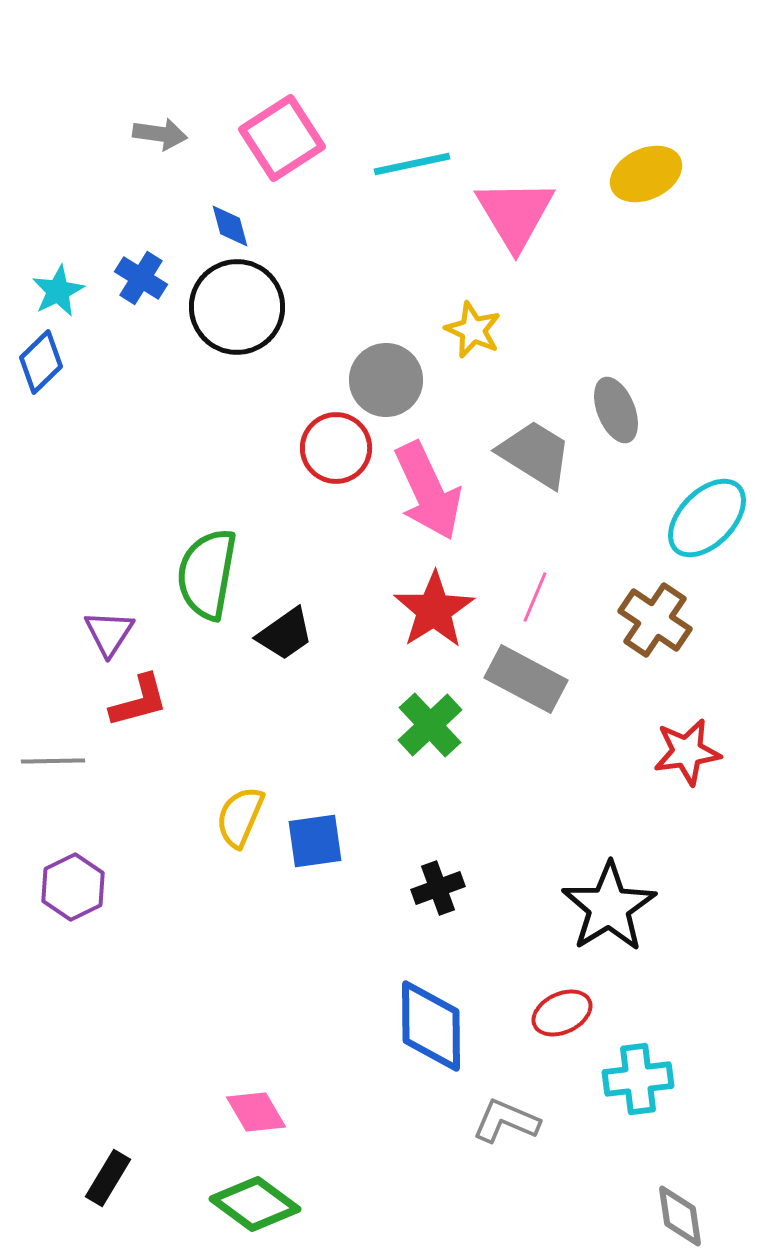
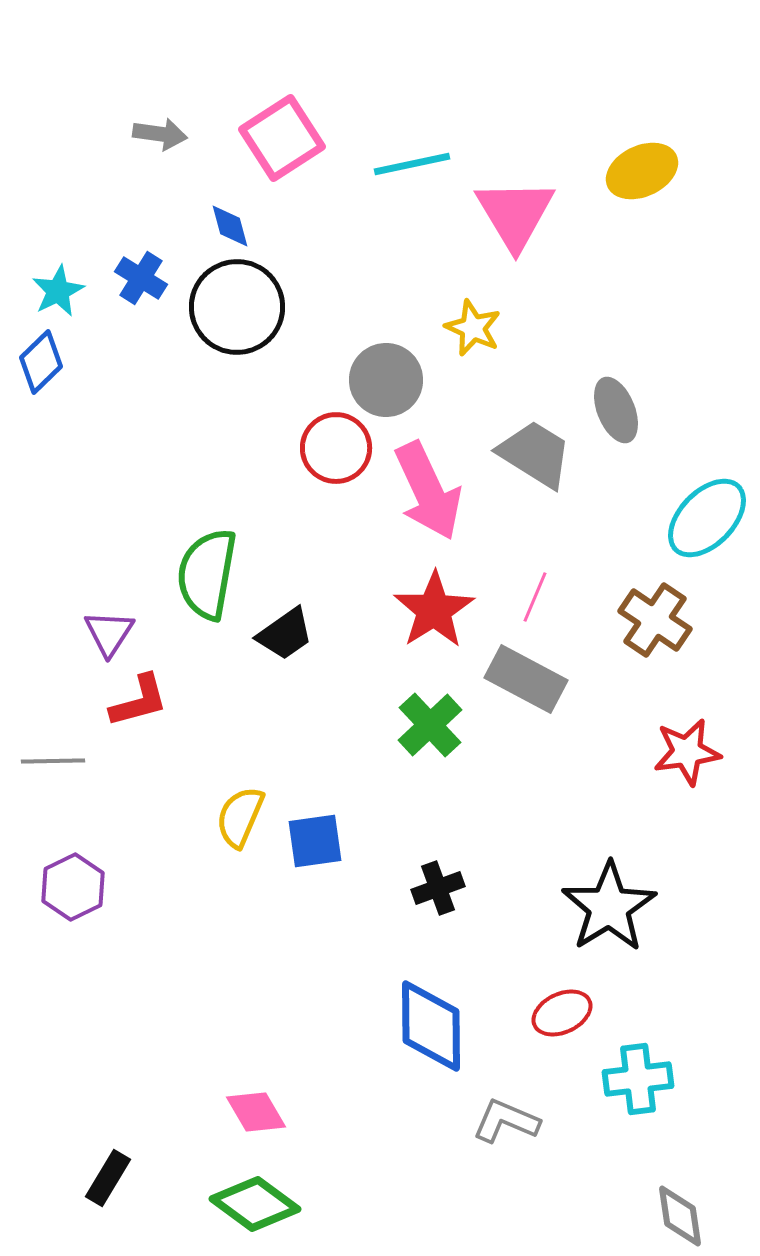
yellow ellipse at (646, 174): moved 4 px left, 3 px up
yellow star at (473, 330): moved 2 px up
